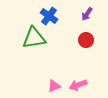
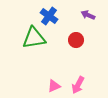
purple arrow: moved 1 px right, 1 px down; rotated 80 degrees clockwise
red circle: moved 10 px left
pink arrow: rotated 42 degrees counterclockwise
